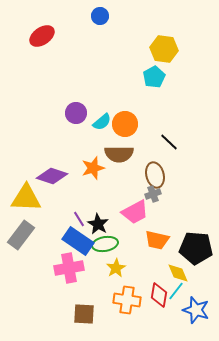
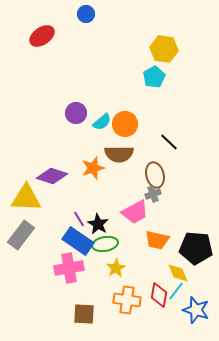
blue circle: moved 14 px left, 2 px up
